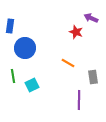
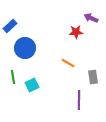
blue rectangle: rotated 40 degrees clockwise
red star: rotated 24 degrees counterclockwise
green line: moved 1 px down
